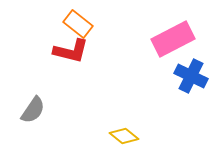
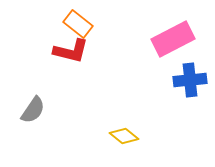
blue cross: moved 1 px left, 4 px down; rotated 32 degrees counterclockwise
